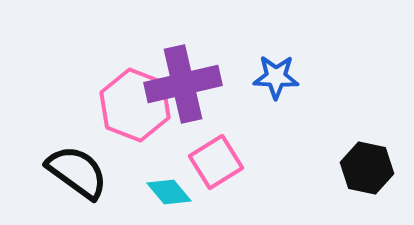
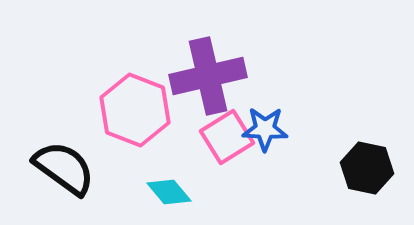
blue star: moved 11 px left, 52 px down
purple cross: moved 25 px right, 8 px up
pink hexagon: moved 5 px down
pink square: moved 11 px right, 25 px up
black semicircle: moved 13 px left, 4 px up
